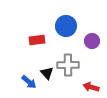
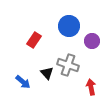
blue circle: moved 3 px right
red rectangle: moved 3 px left; rotated 49 degrees counterclockwise
gray cross: rotated 20 degrees clockwise
blue arrow: moved 6 px left
red arrow: rotated 63 degrees clockwise
